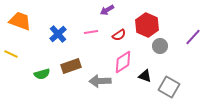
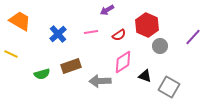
orange trapezoid: rotated 10 degrees clockwise
